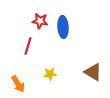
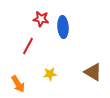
red star: moved 1 px right, 2 px up
red line: rotated 12 degrees clockwise
